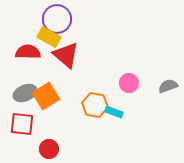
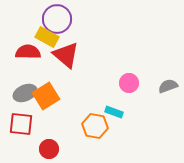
yellow rectangle: moved 2 px left
orange hexagon: moved 21 px down
red square: moved 1 px left
